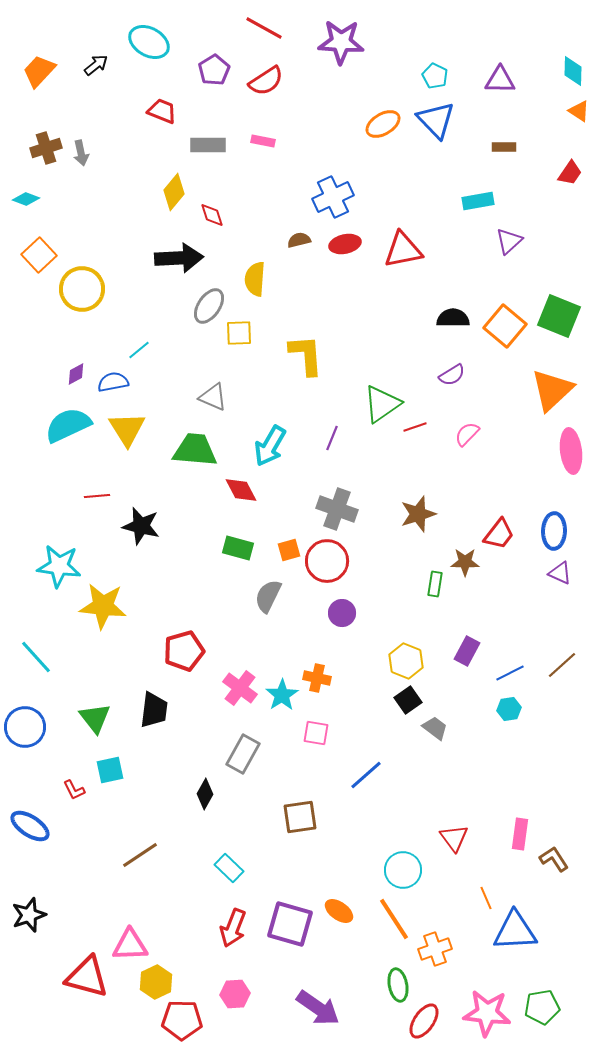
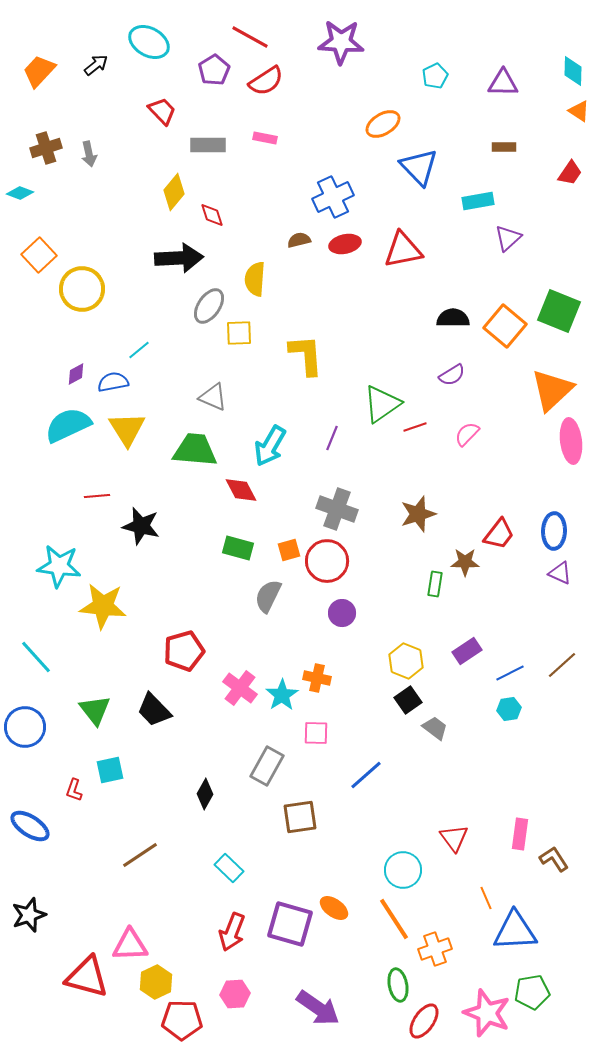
red line at (264, 28): moved 14 px left, 9 px down
cyan pentagon at (435, 76): rotated 20 degrees clockwise
purple triangle at (500, 80): moved 3 px right, 3 px down
red trapezoid at (162, 111): rotated 24 degrees clockwise
blue triangle at (436, 120): moved 17 px left, 47 px down
pink rectangle at (263, 141): moved 2 px right, 3 px up
gray arrow at (81, 153): moved 8 px right, 1 px down
cyan diamond at (26, 199): moved 6 px left, 6 px up
purple triangle at (509, 241): moved 1 px left, 3 px up
green square at (559, 316): moved 5 px up
pink ellipse at (571, 451): moved 10 px up
purple rectangle at (467, 651): rotated 28 degrees clockwise
black trapezoid at (154, 710): rotated 129 degrees clockwise
green triangle at (95, 718): moved 8 px up
pink square at (316, 733): rotated 8 degrees counterclockwise
gray rectangle at (243, 754): moved 24 px right, 12 px down
red L-shape at (74, 790): rotated 45 degrees clockwise
orange ellipse at (339, 911): moved 5 px left, 3 px up
red arrow at (233, 928): moved 1 px left, 4 px down
green pentagon at (542, 1007): moved 10 px left, 15 px up
pink star at (487, 1013): rotated 15 degrees clockwise
